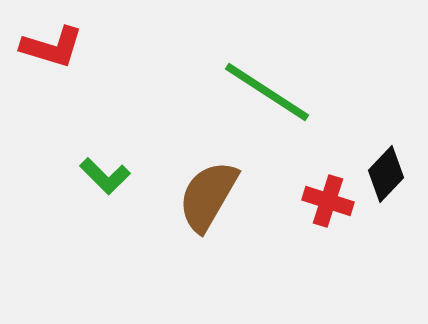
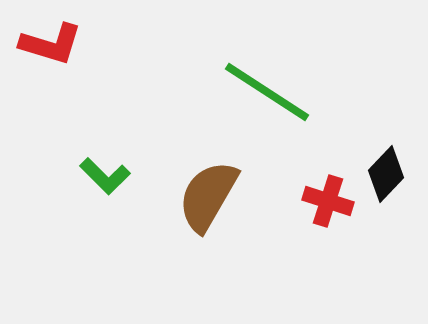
red L-shape: moved 1 px left, 3 px up
